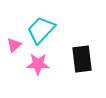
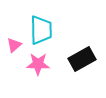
cyan trapezoid: rotated 136 degrees clockwise
black rectangle: rotated 68 degrees clockwise
